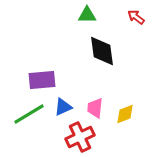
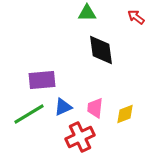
green triangle: moved 2 px up
black diamond: moved 1 px left, 1 px up
